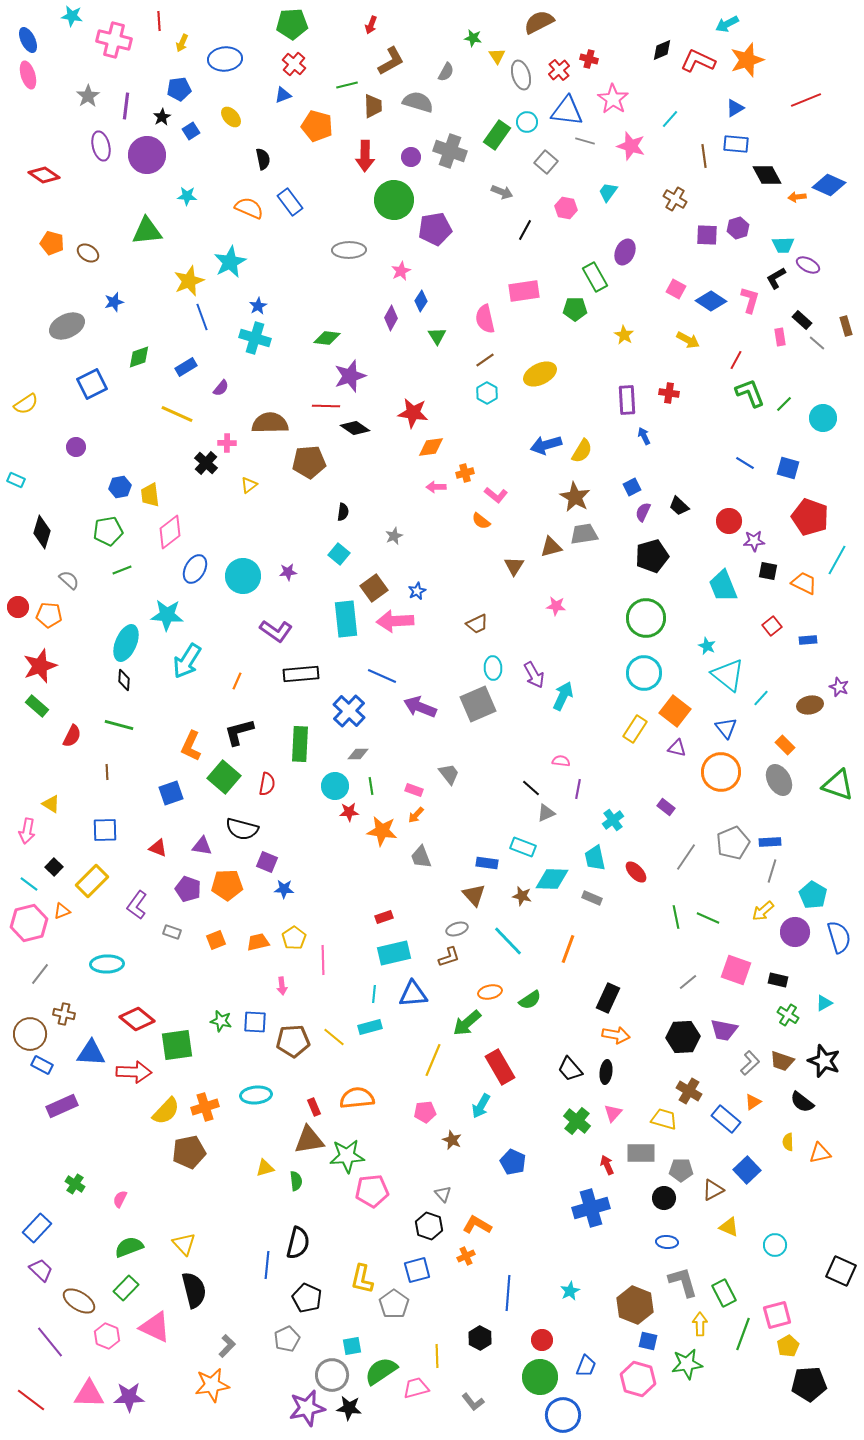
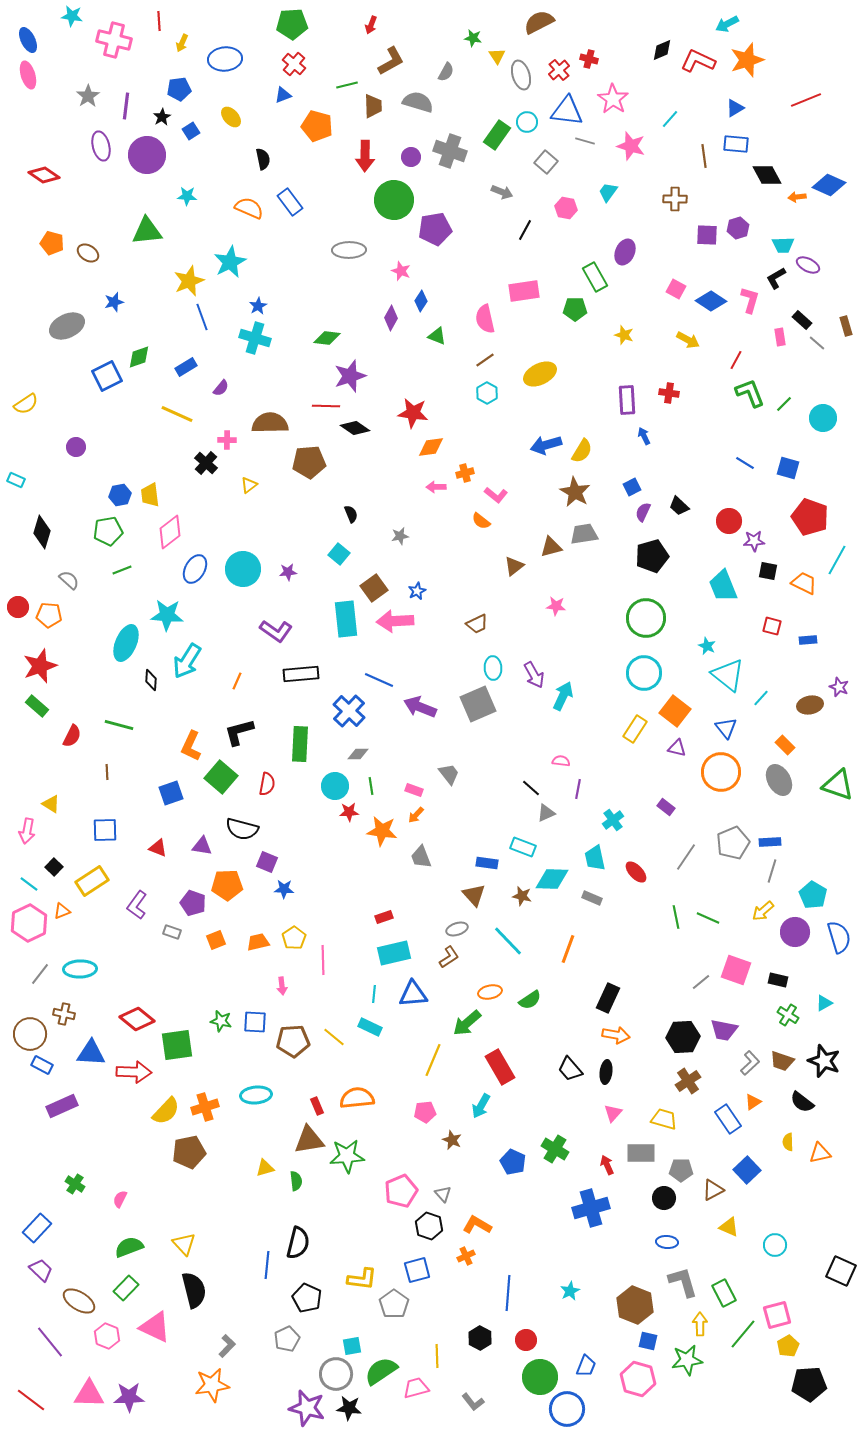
brown cross at (675, 199): rotated 30 degrees counterclockwise
pink star at (401, 271): rotated 24 degrees counterclockwise
yellow star at (624, 335): rotated 12 degrees counterclockwise
green triangle at (437, 336): rotated 36 degrees counterclockwise
blue square at (92, 384): moved 15 px right, 8 px up
pink cross at (227, 443): moved 3 px up
blue hexagon at (120, 487): moved 8 px down
brown star at (575, 497): moved 5 px up
black semicircle at (343, 512): moved 8 px right, 2 px down; rotated 30 degrees counterclockwise
gray star at (394, 536): moved 6 px right; rotated 12 degrees clockwise
brown triangle at (514, 566): rotated 20 degrees clockwise
cyan circle at (243, 576): moved 7 px up
red square at (772, 626): rotated 36 degrees counterclockwise
blue line at (382, 676): moved 3 px left, 4 px down
black diamond at (124, 680): moved 27 px right
green square at (224, 777): moved 3 px left
yellow rectangle at (92, 881): rotated 12 degrees clockwise
purple pentagon at (188, 889): moved 5 px right, 14 px down
pink hexagon at (29, 923): rotated 12 degrees counterclockwise
brown L-shape at (449, 957): rotated 15 degrees counterclockwise
cyan ellipse at (107, 964): moved 27 px left, 5 px down
gray line at (688, 982): moved 13 px right
cyan rectangle at (370, 1027): rotated 40 degrees clockwise
brown cross at (689, 1091): moved 1 px left, 10 px up; rotated 25 degrees clockwise
red rectangle at (314, 1107): moved 3 px right, 1 px up
blue rectangle at (726, 1119): moved 2 px right; rotated 16 degrees clockwise
green cross at (577, 1121): moved 22 px left, 28 px down; rotated 8 degrees counterclockwise
pink pentagon at (372, 1191): moved 29 px right; rotated 16 degrees counterclockwise
yellow L-shape at (362, 1279): rotated 96 degrees counterclockwise
green line at (743, 1334): rotated 20 degrees clockwise
red circle at (542, 1340): moved 16 px left
green star at (687, 1364): moved 4 px up
gray circle at (332, 1375): moved 4 px right, 1 px up
purple star at (307, 1408): rotated 27 degrees clockwise
blue circle at (563, 1415): moved 4 px right, 6 px up
